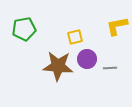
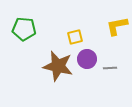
green pentagon: rotated 15 degrees clockwise
brown star: rotated 8 degrees clockwise
